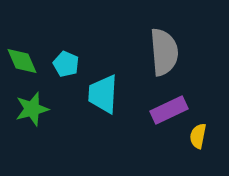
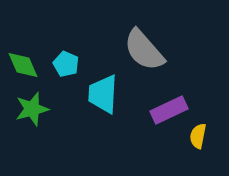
gray semicircle: moved 20 px left, 2 px up; rotated 144 degrees clockwise
green diamond: moved 1 px right, 4 px down
